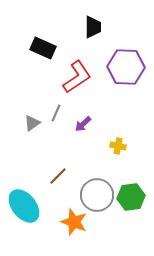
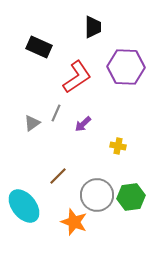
black rectangle: moved 4 px left, 1 px up
